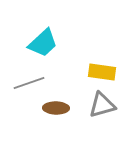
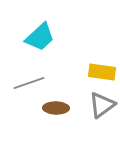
cyan trapezoid: moved 3 px left, 6 px up
gray triangle: rotated 20 degrees counterclockwise
